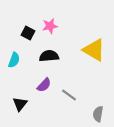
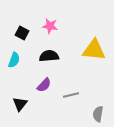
pink star: rotated 21 degrees clockwise
black square: moved 6 px left
yellow triangle: rotated 25 degrees counterclockwise
gray line: moved 2 px right; rotated 49 degrees counterclockwise
